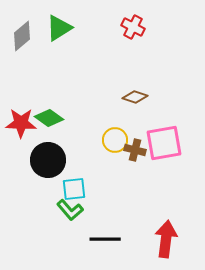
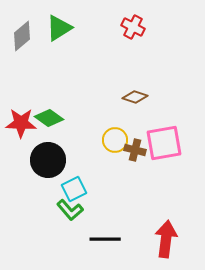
cyan square: rotated 20 degrees counterclockwise
